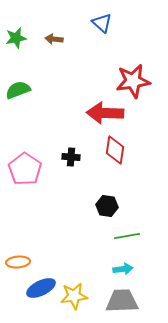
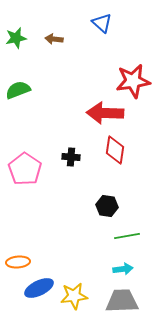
blue ellipse: moved 2 px left
